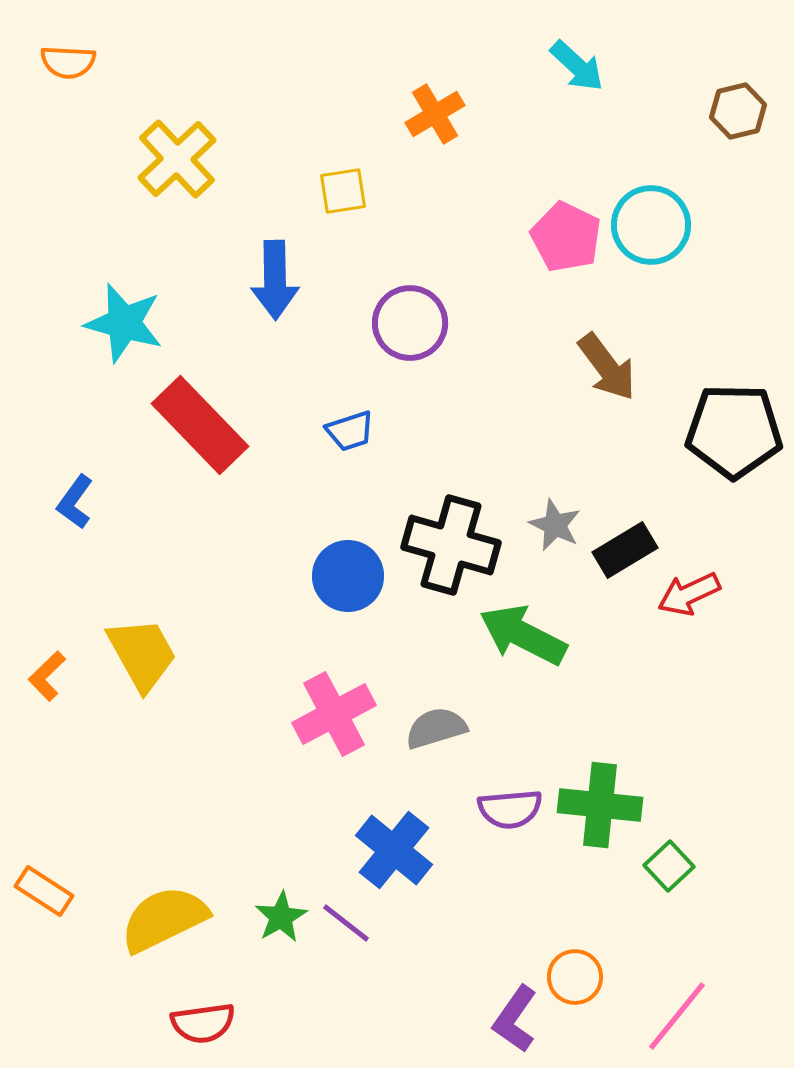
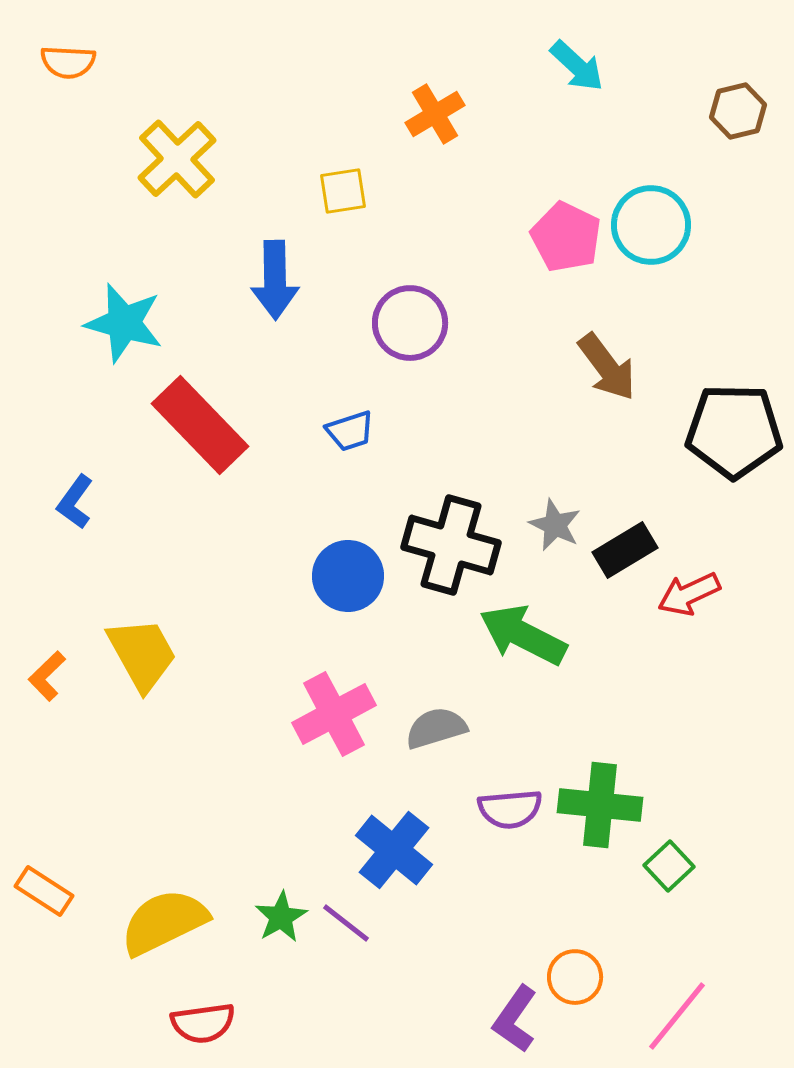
yellow semicircle: moved 3 px down
